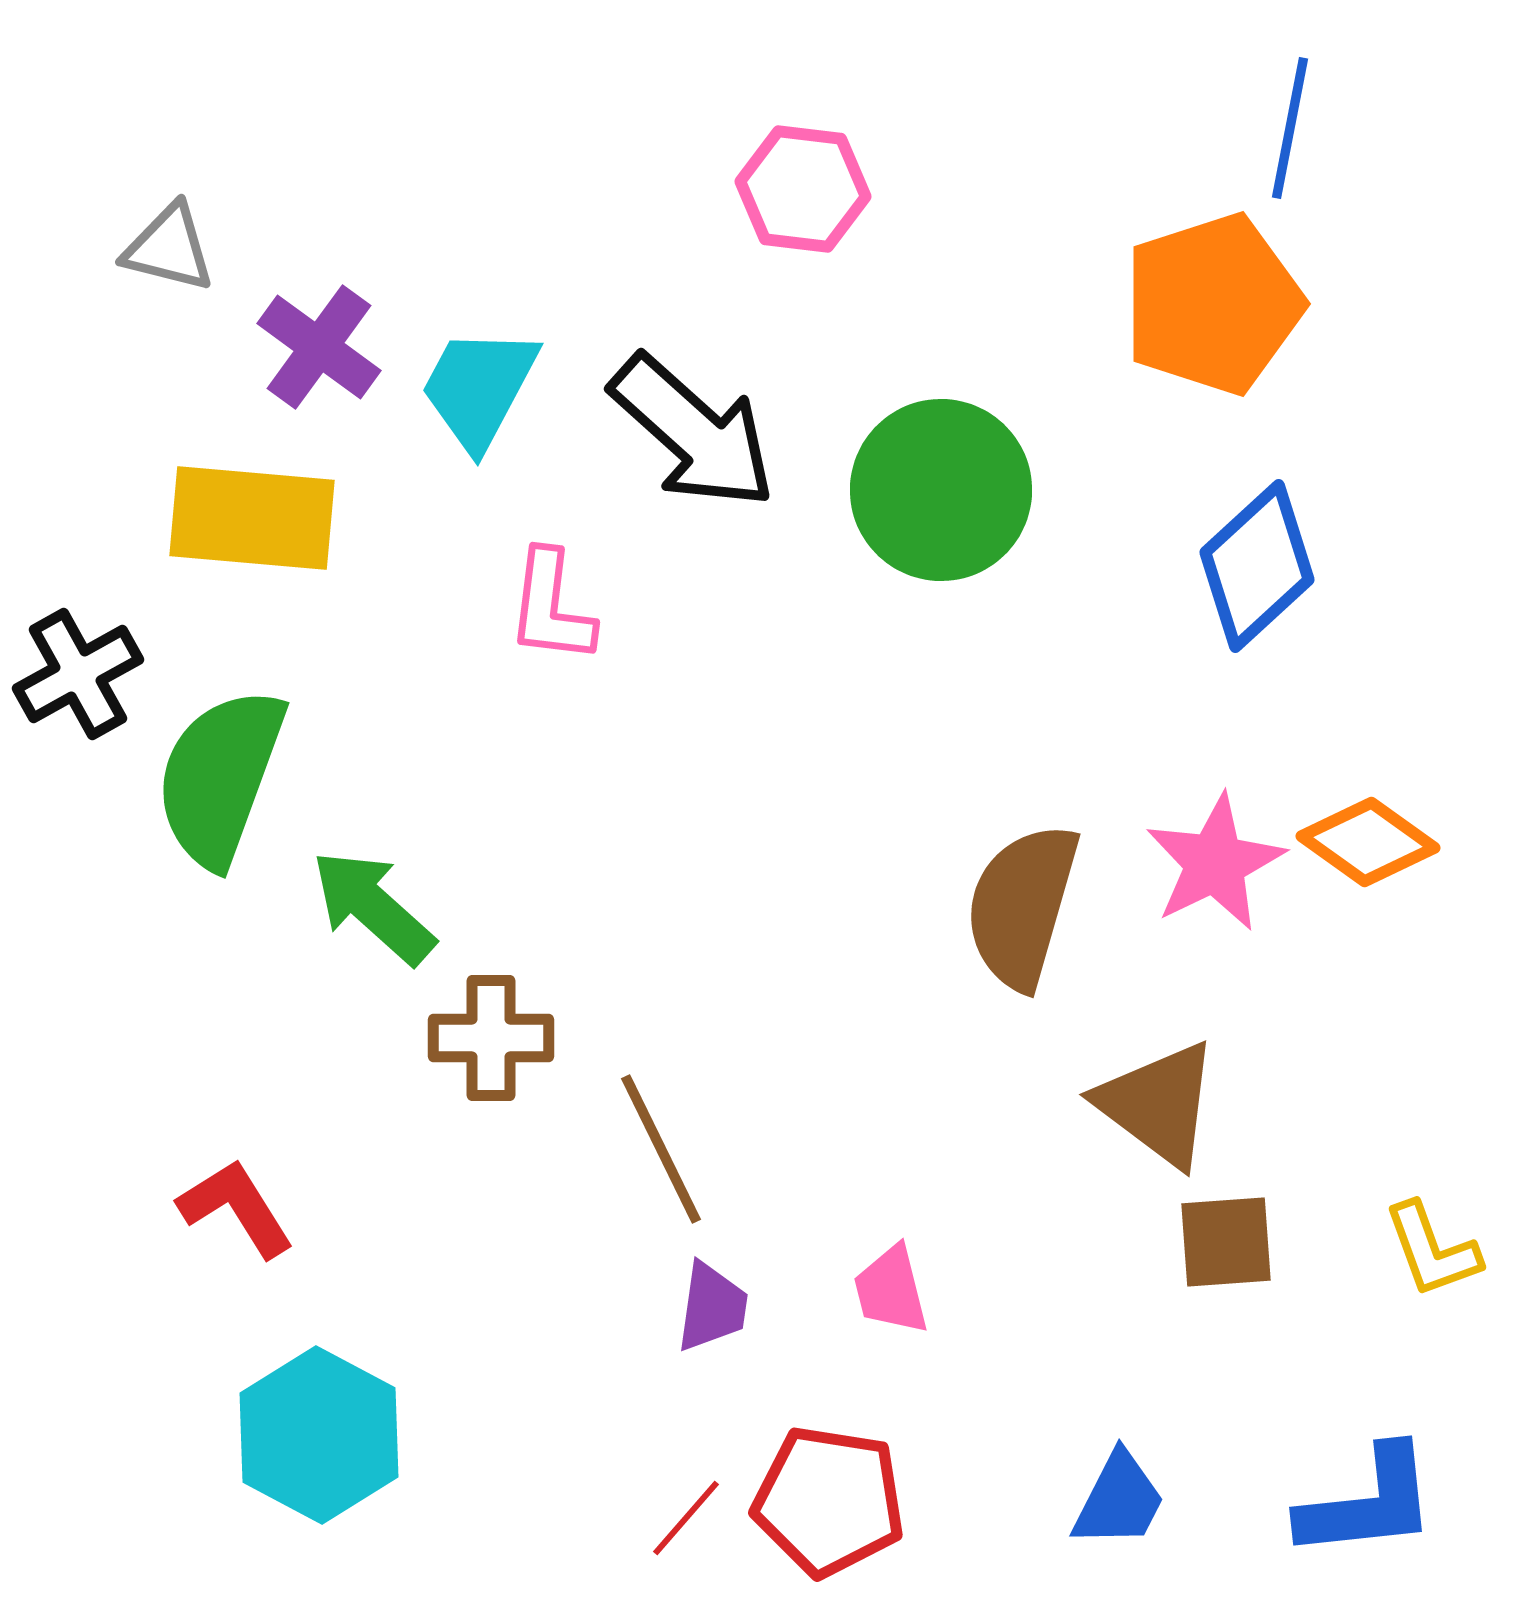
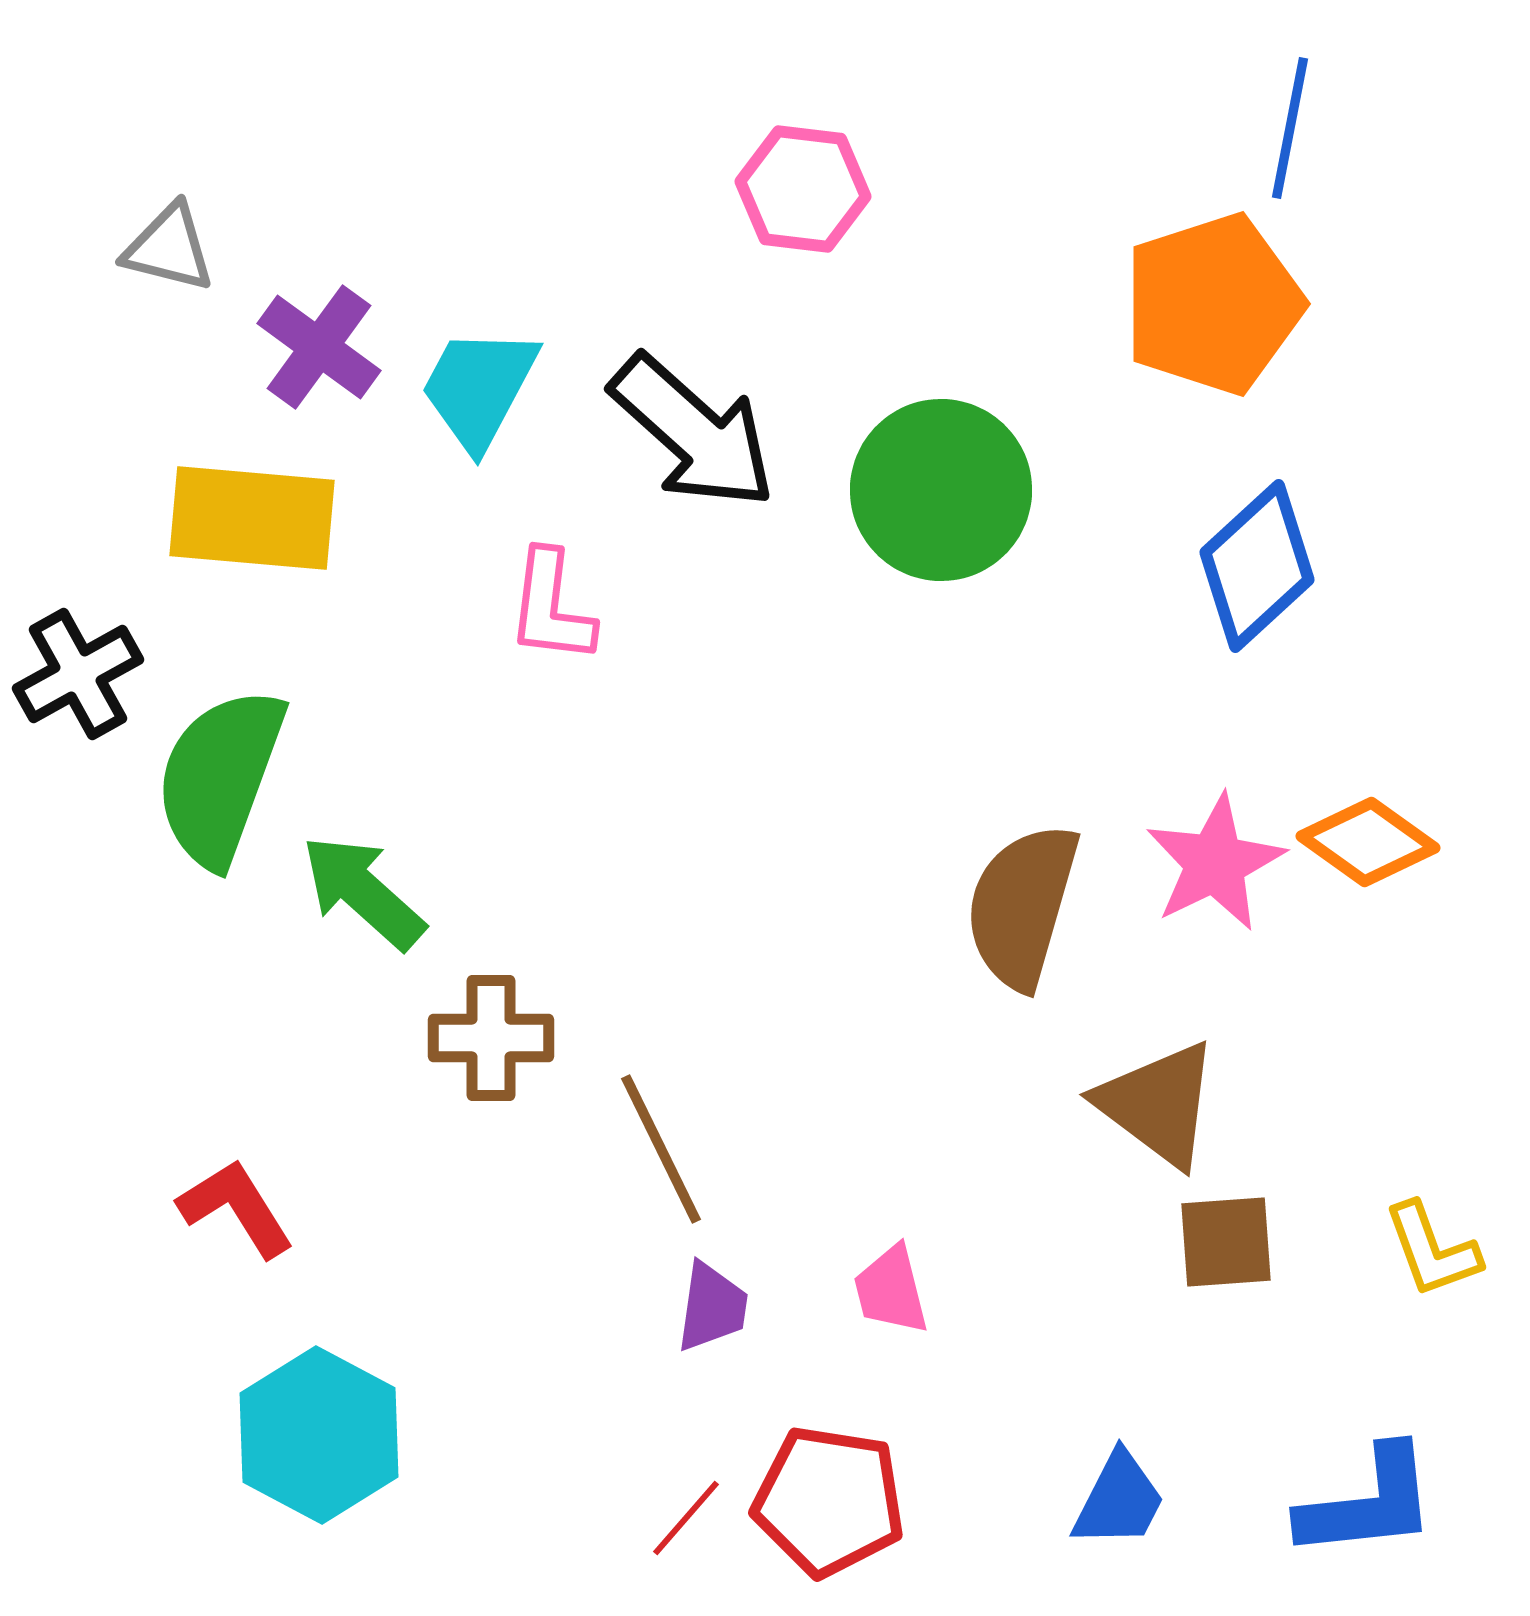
green arrow: moved 10 px left, 15 px up
